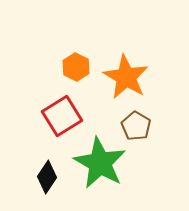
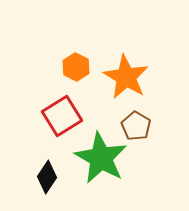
green star: moved 1 px right, 5 px up
